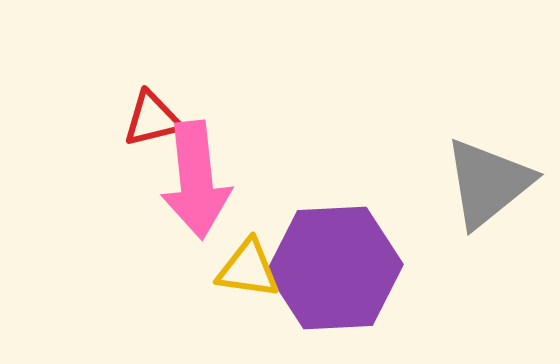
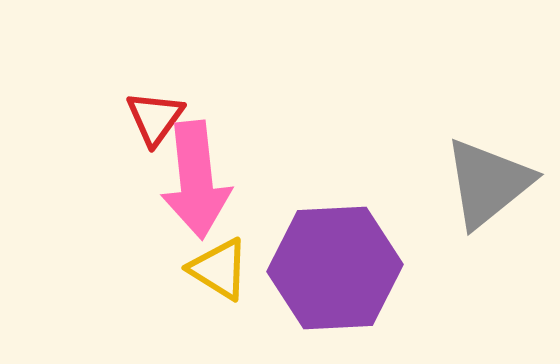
red triangle: moved 3 px right, 1 px up; rotated 40 degrees counterclockwise
yellow triangle: moved 29 px left; rotated 24 degrees clockwise
